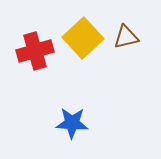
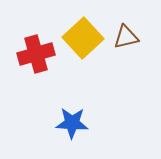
red cross: moved 1 px right, 3 px down
